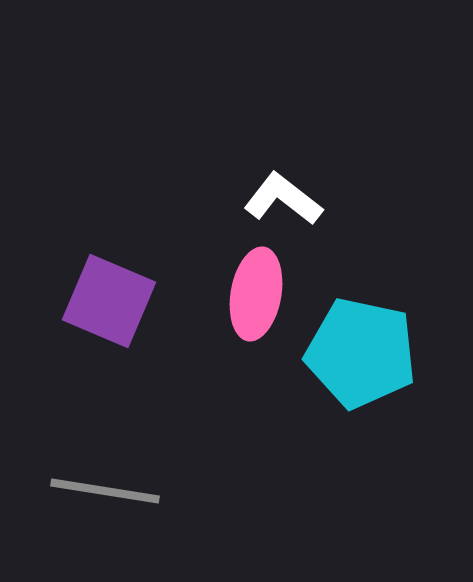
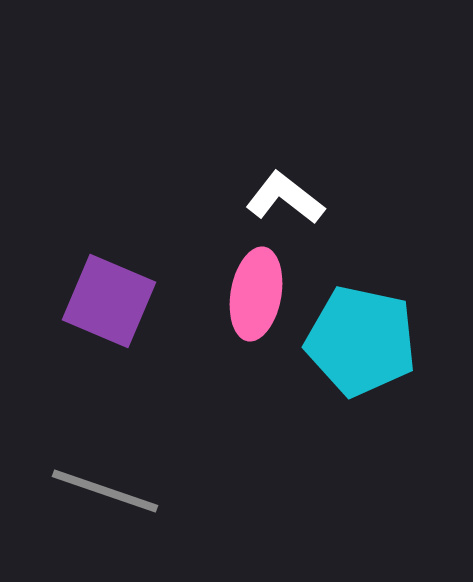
white L-shape: moved 2 px right, 1 px up
cyan pentagon: moved 12 px up
gray line: rotated 10 degrees clockwise
